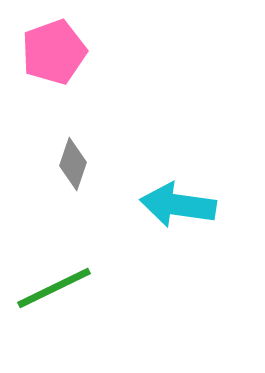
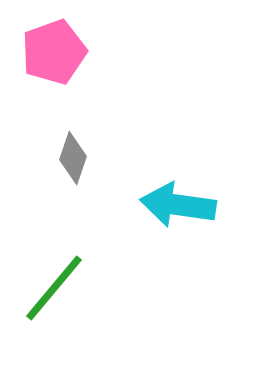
gray diamond: moved 6 px up
green line: rotated 24 degrees counterclockwise
